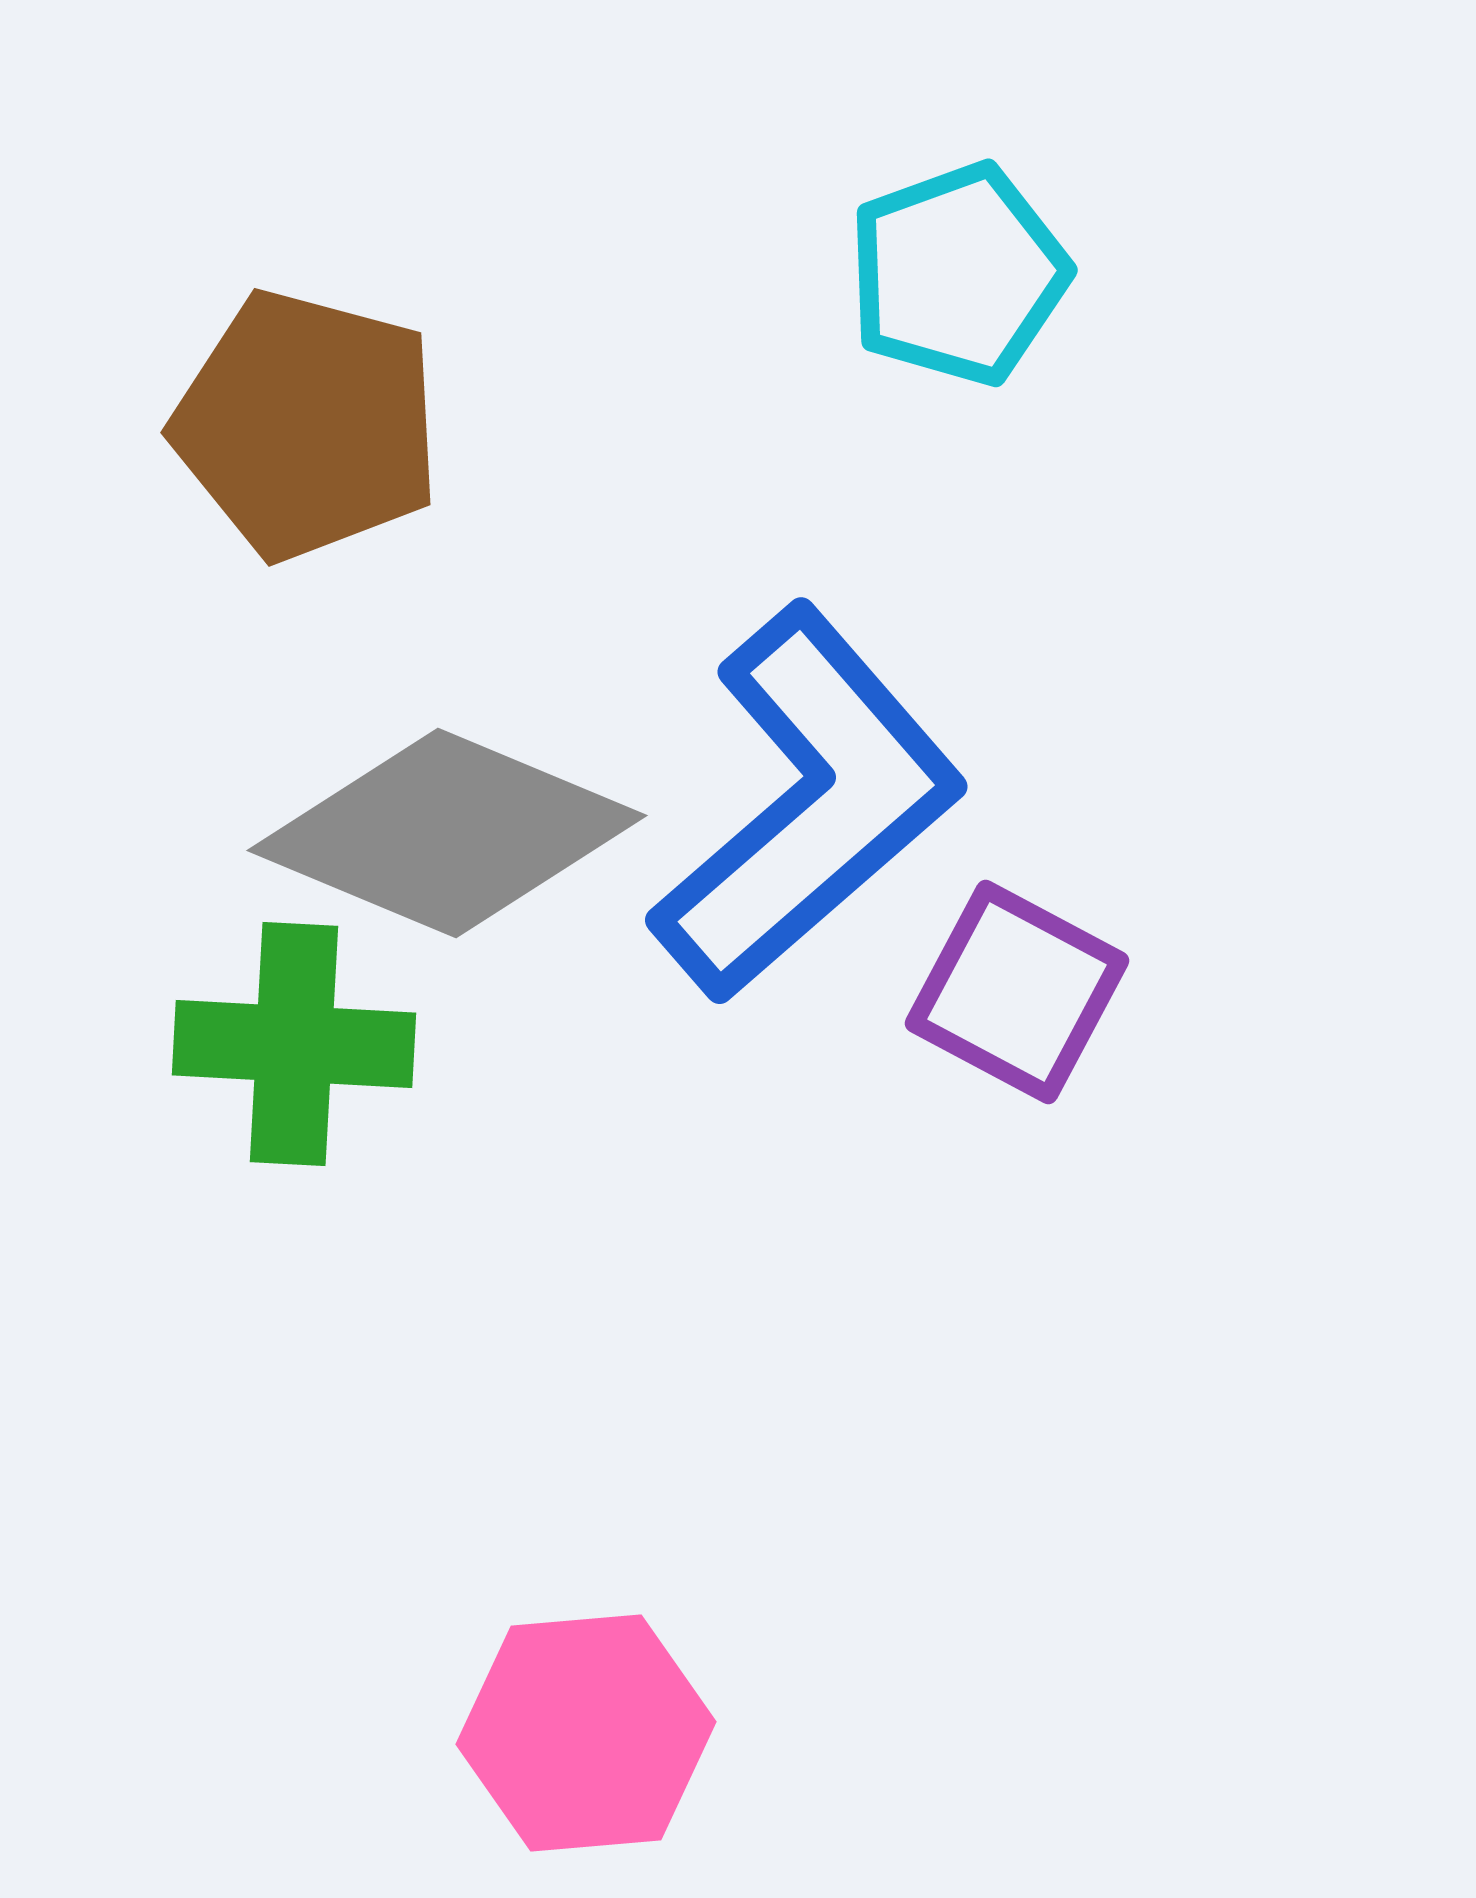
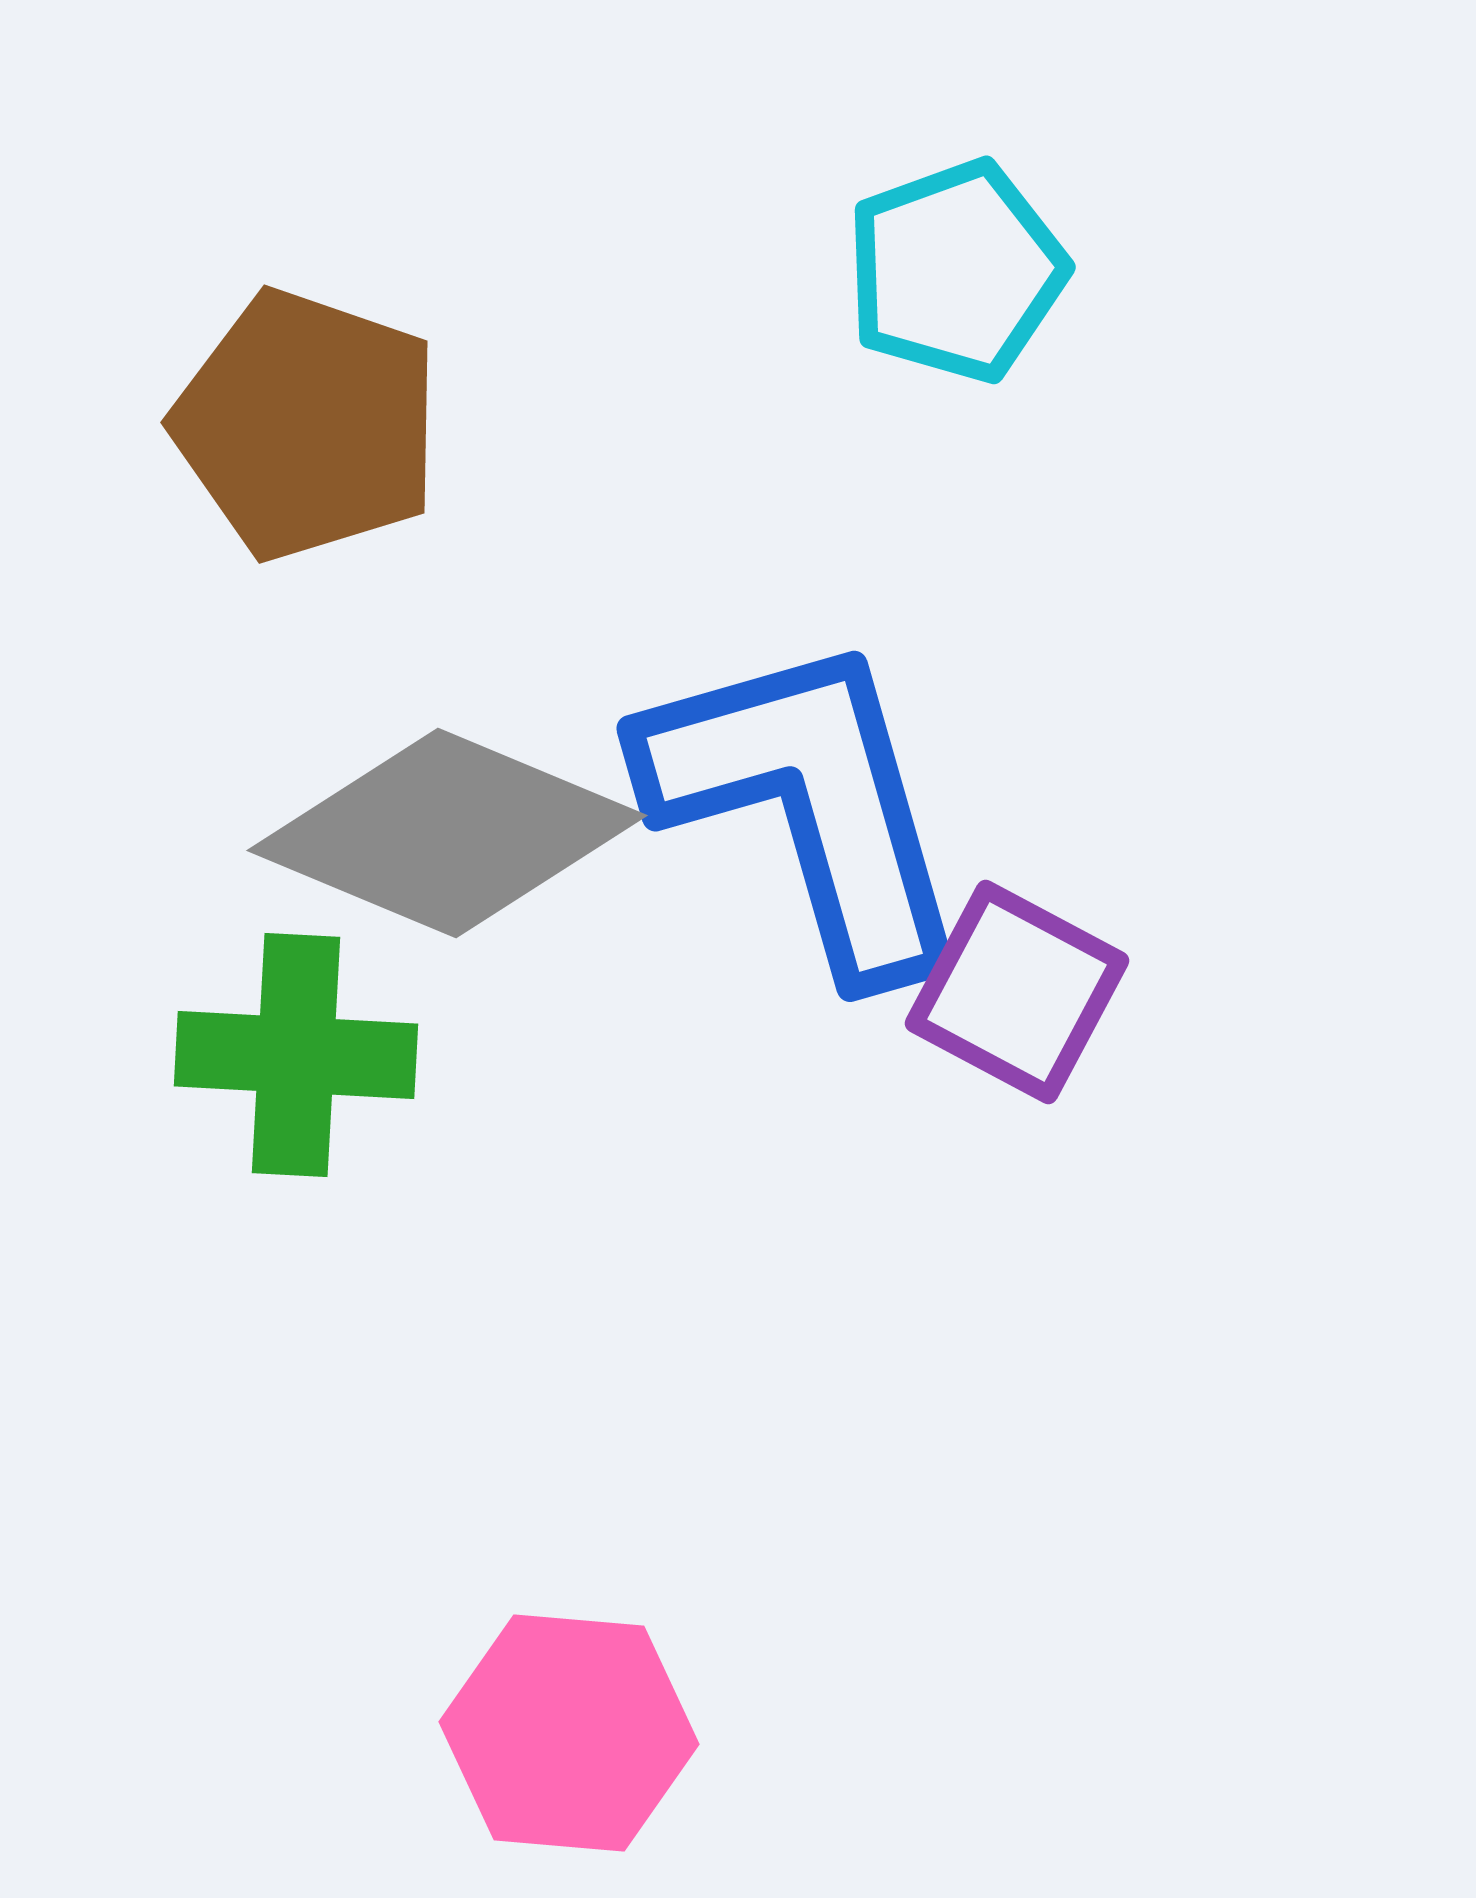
cyan pentagon: moved 2 px left, 3 px up
brown pentagon: rotated 4 degrees clockwise
blue L-shape: rotated 65 degrees counterclockwise
green cross: moved 2 px right, 11 px down
pink hexagon: moved 17 px left; rotated 10 degrees clockwise
